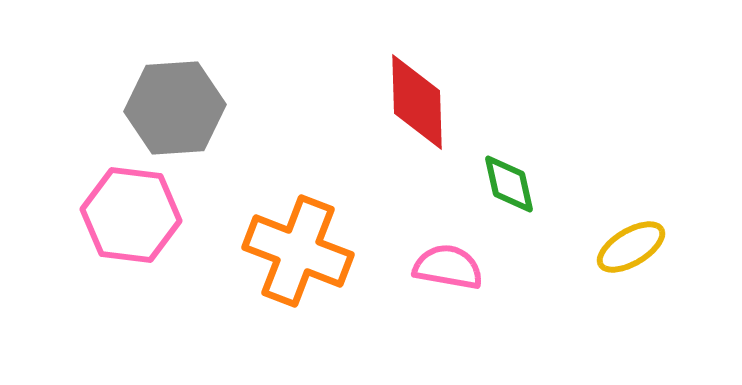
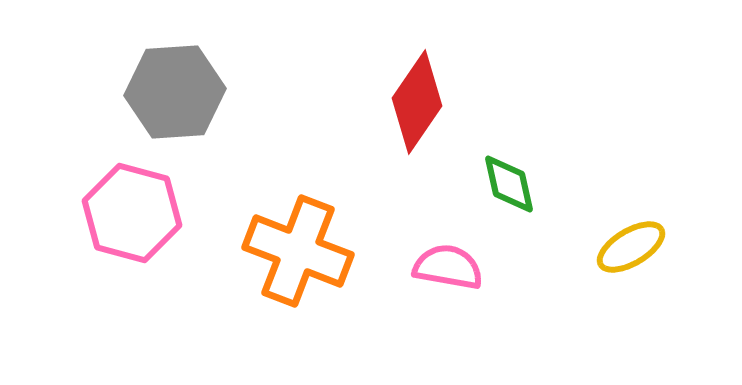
red diamond: rotated 36 degrees clockwise
gray hexagon: moved 16 px up
pink hexagon: moved 1 px right, 2 px up; rotated 8 degrees clockwise
